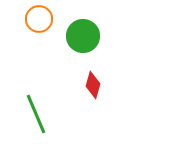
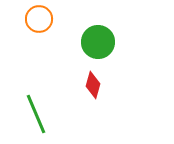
green circle: moved 15 px right, 6 px down
